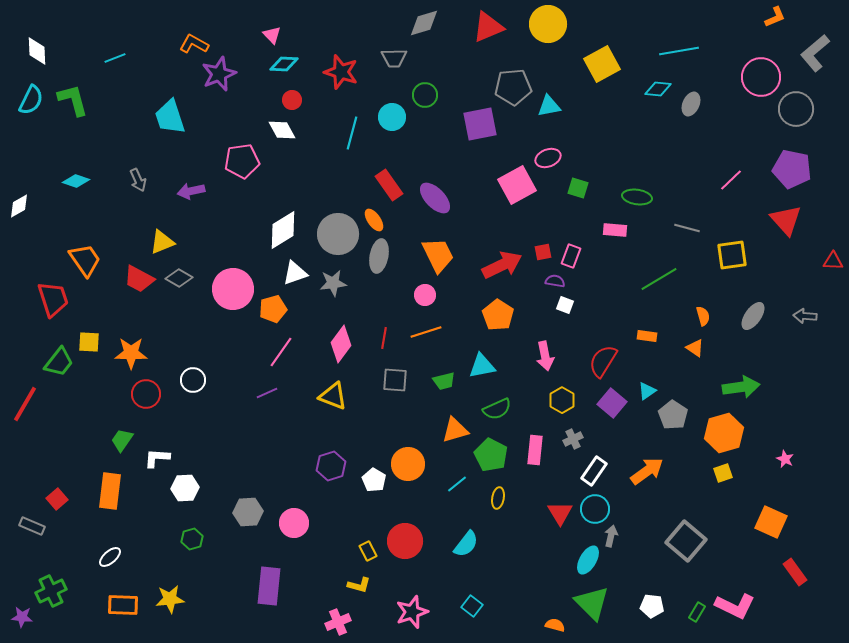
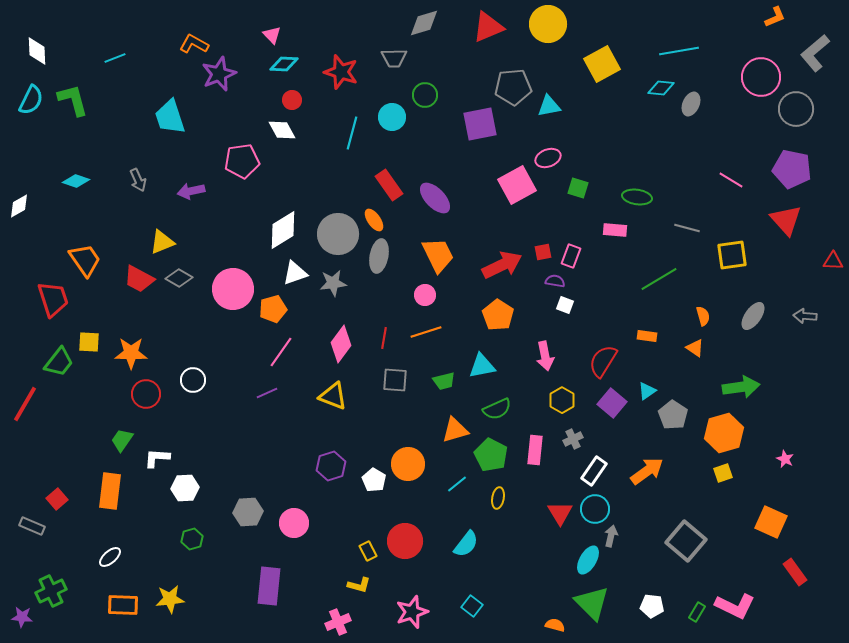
cyan diamond at (658, 89): moved 3 px right, 1 px up
pink line at (731, 180): rotated 75 degrees clockwise
